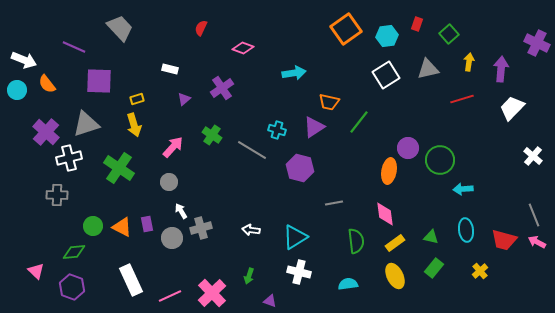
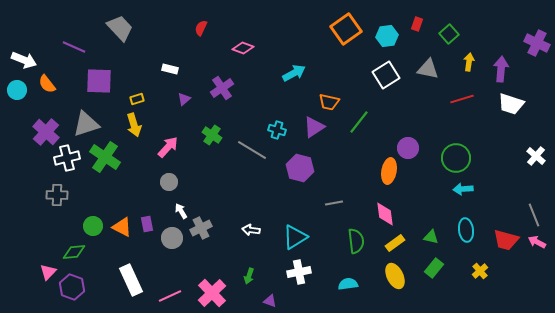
gray triangle at (428, 69): rotated 25 degrees clockwise
cyan arrow at (294, 73): rotated 20 degrees counterclockwise
white trapezoid at (512, 108): moved 1 px left, 4 px up; rotated 116 degrees counterclockwise
pink arrow at (173, 147): moved 5 px left
white cross at (533, 156): moved 3 px right
white cross at (69, 158): moved 2 px left
green circle at (440, 160): moved 16 px right, 2 px up
green cross at (119, 168): moved 14 px left, 11 px up
gray cross at (201, 228): rotated 10 degrees counterclockwise
red trapezoid at (504, 240): moved 2 px right
pink triangle at (36, 271): moved 12 px right, 1 px down; rotated 30 degrees clockwise
white cross at (299, 272): rotated 25 degrees counterclockwise
